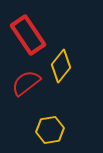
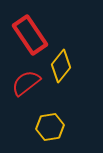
red rectangle: moved 2 px right
yellow hexagon: moved 3 px up
